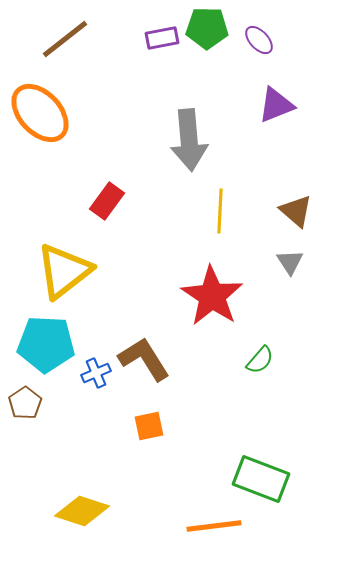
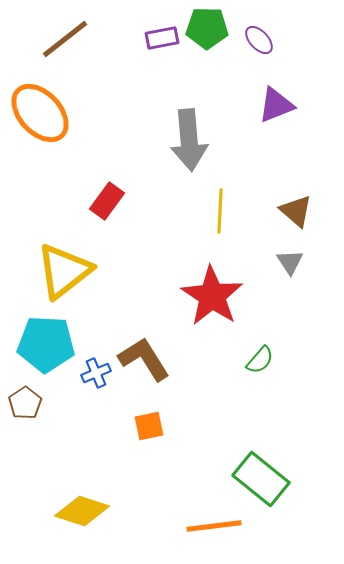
green rectangle: rotated 18 degrees clockwise
